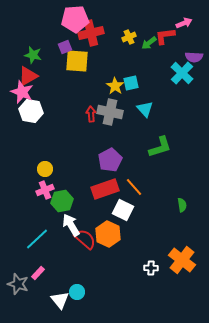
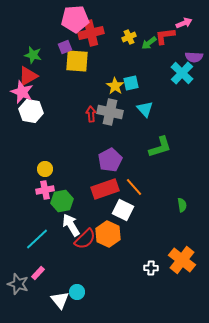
pink cross: rotated 12 degrees clockwise
red semicircle: rotated 95 degrees clockwise
